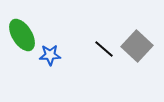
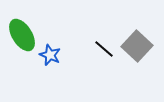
blue star: rotated 25 degrees clockwise
